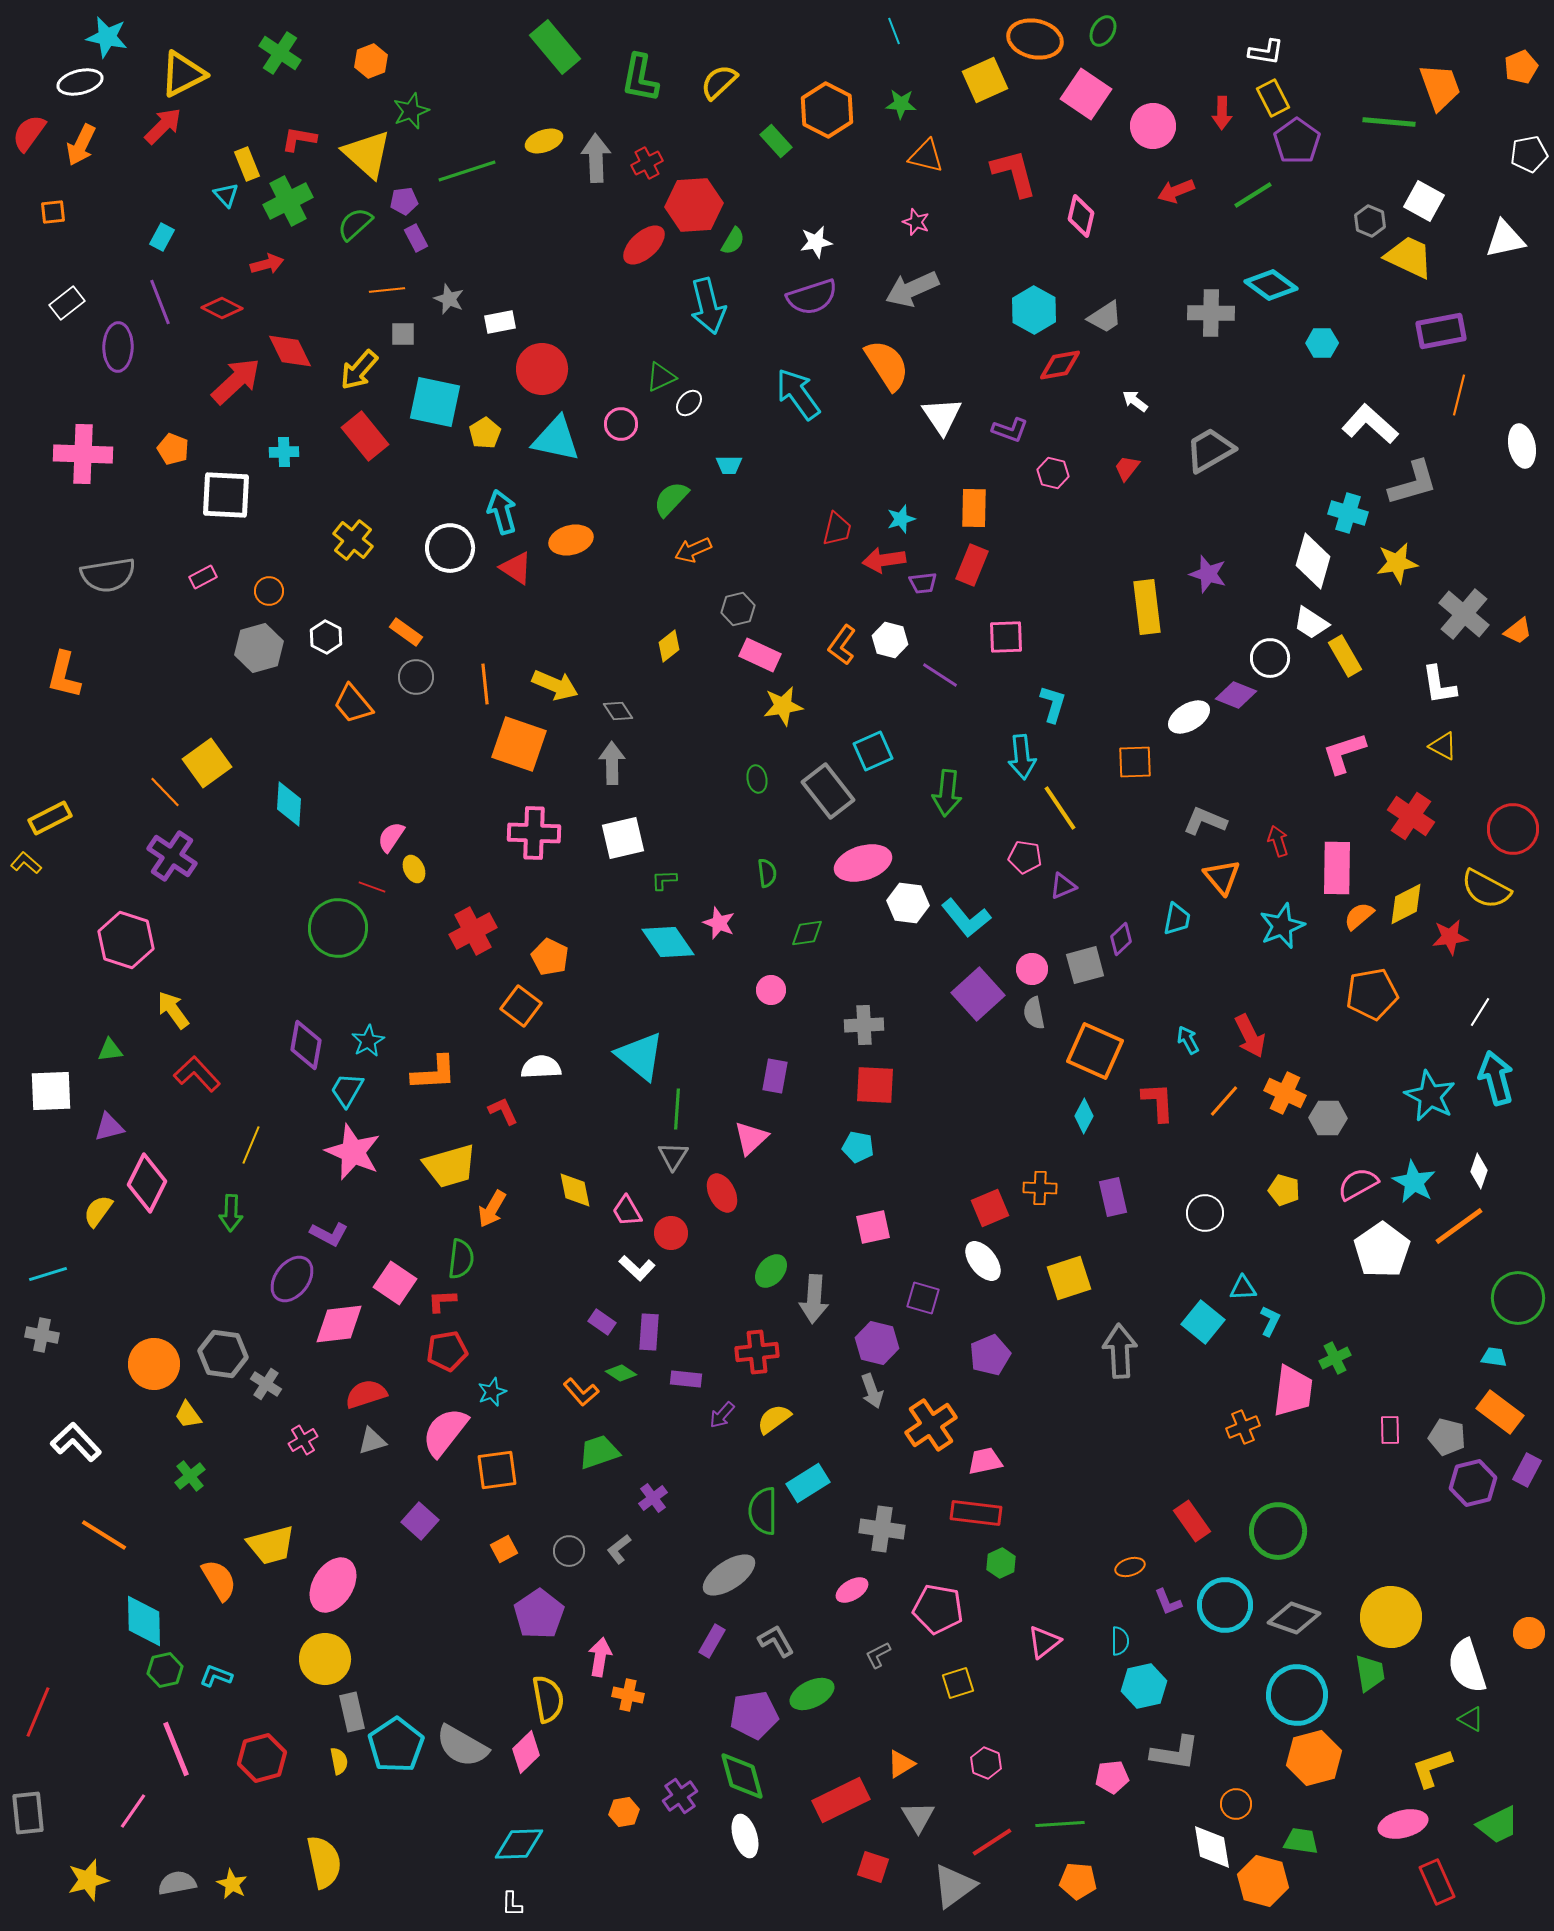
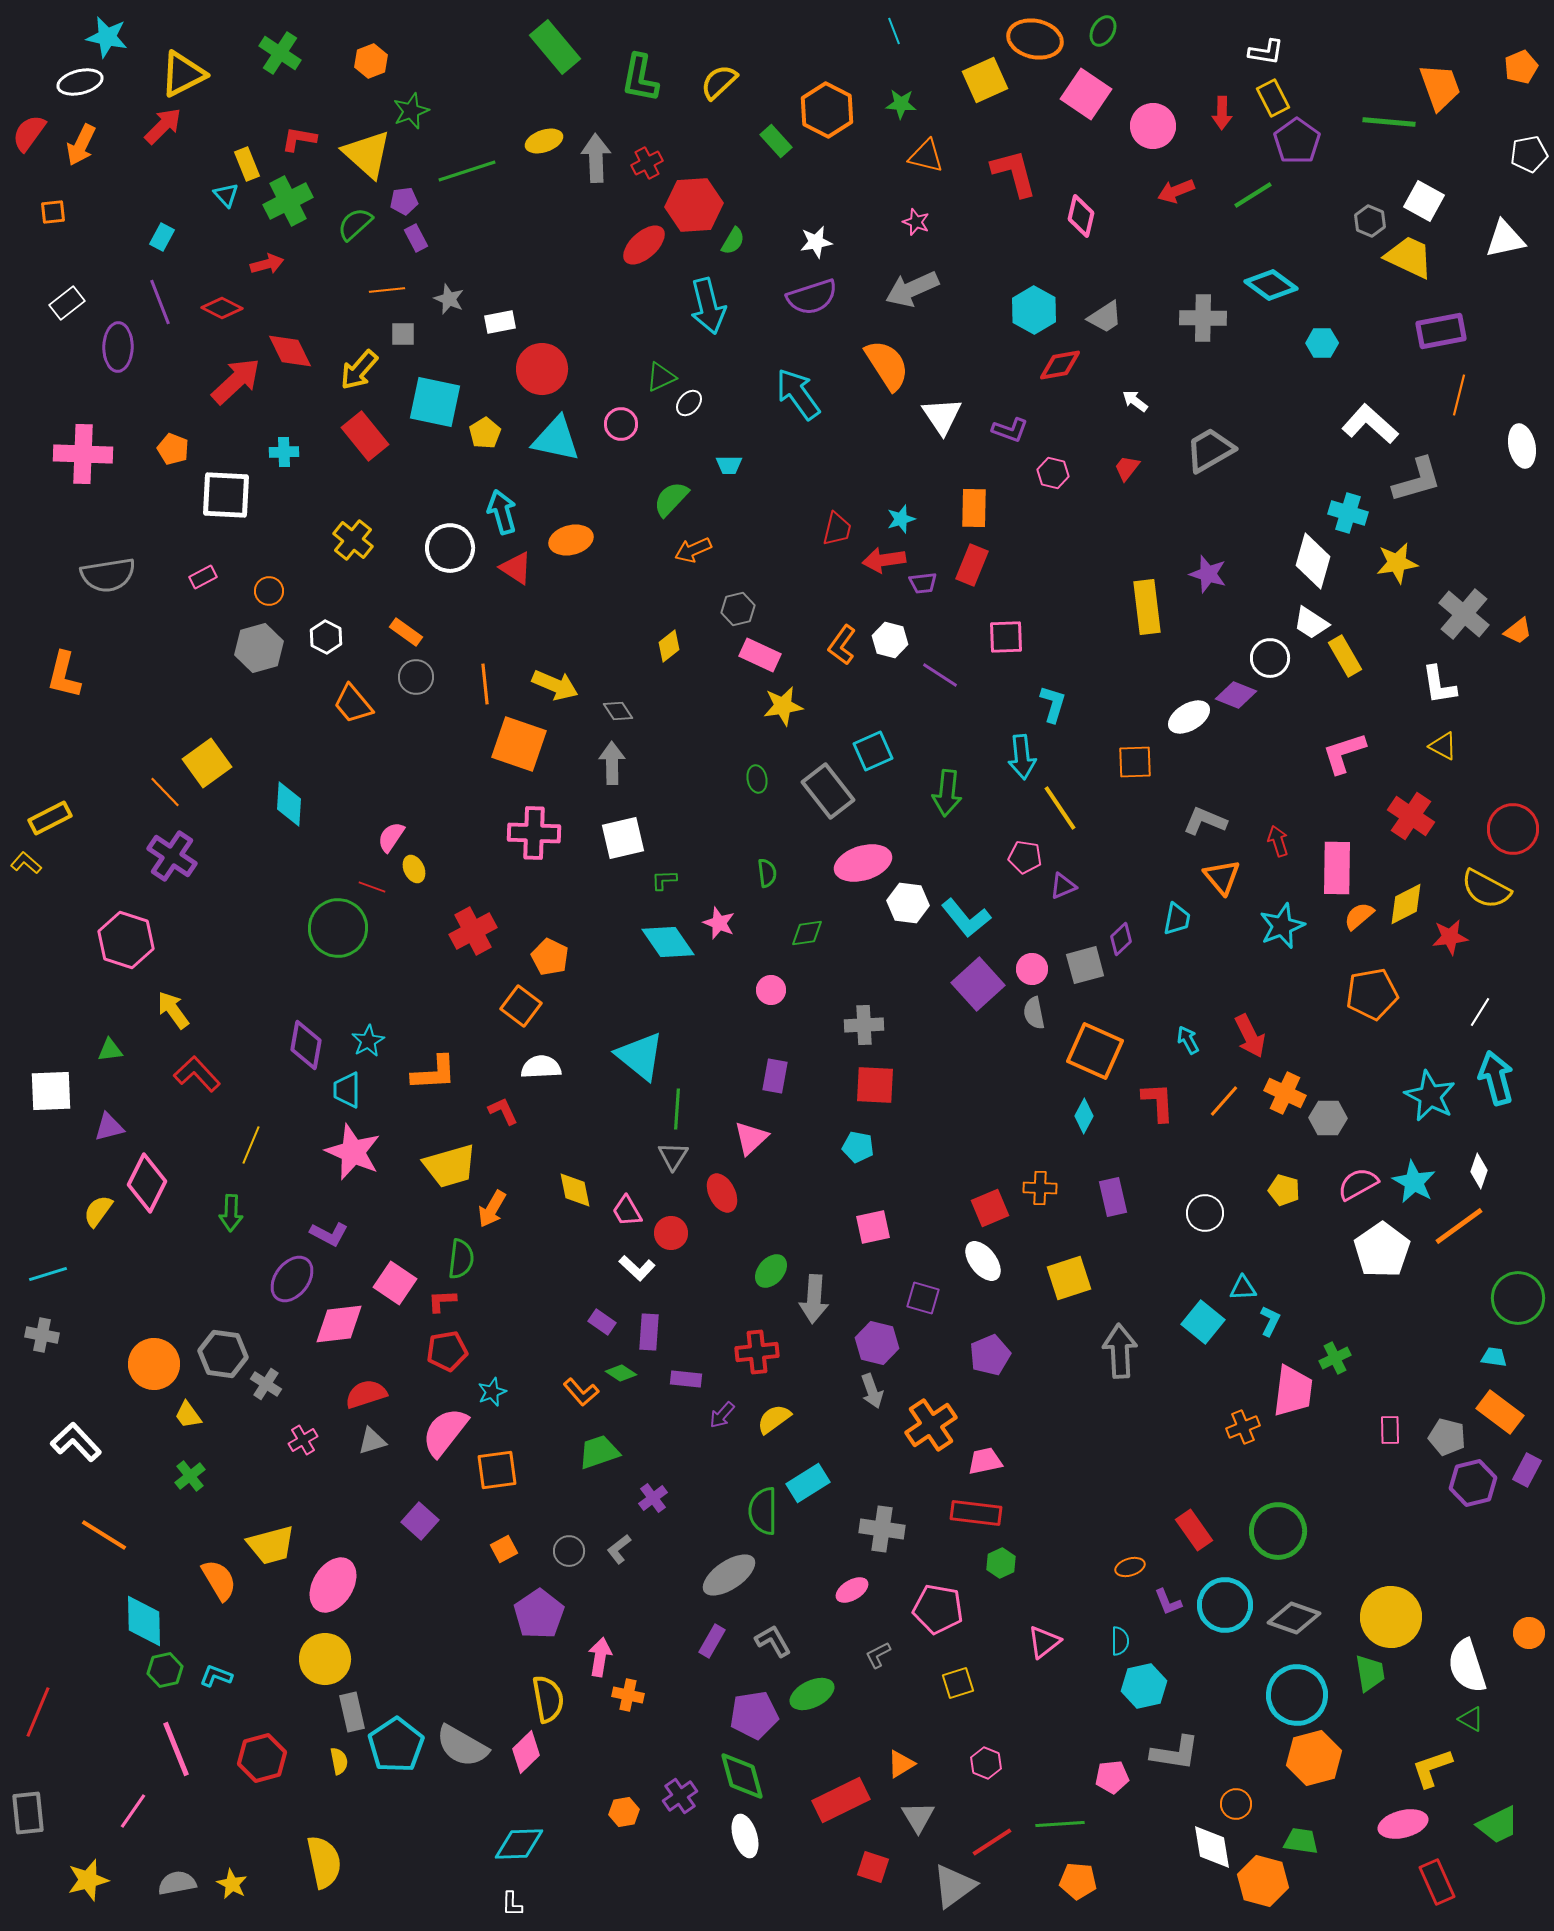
gray cross at (1211, 313): moved 8 px left, 5 px down
gray L-shape at (1413, 483): moved 4 px right, 3 px up
purple square at (978, 994): moved 10 px up
cyan trapezoid at (347, 1090): rotated 30 degrees counterclockwise
red rectangle at (1192, 1521): moved 2 px right, 9 px down
gray L-shape at (776, 1641): moved 3 px left
